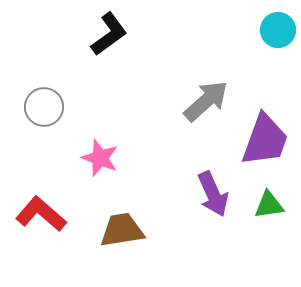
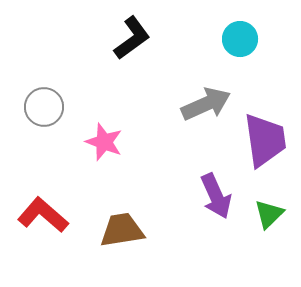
cyan circle: moved 38 px left, 9 px down
black L-shape: moved 23 px right, 4 px down
gray arrow: moved 3 px down; rotated 18 degrees clockwise
purple trapezoid: rotated 28 degrees counterclockwise
pink star: moved 4 px right, 16 px up
purple arrow: moved 3 px right, 2 px down
green triangle: moved 9 px down; rotated 36 degrees counterclockwise
red L-shape: moved 2 px right, 1 px down
